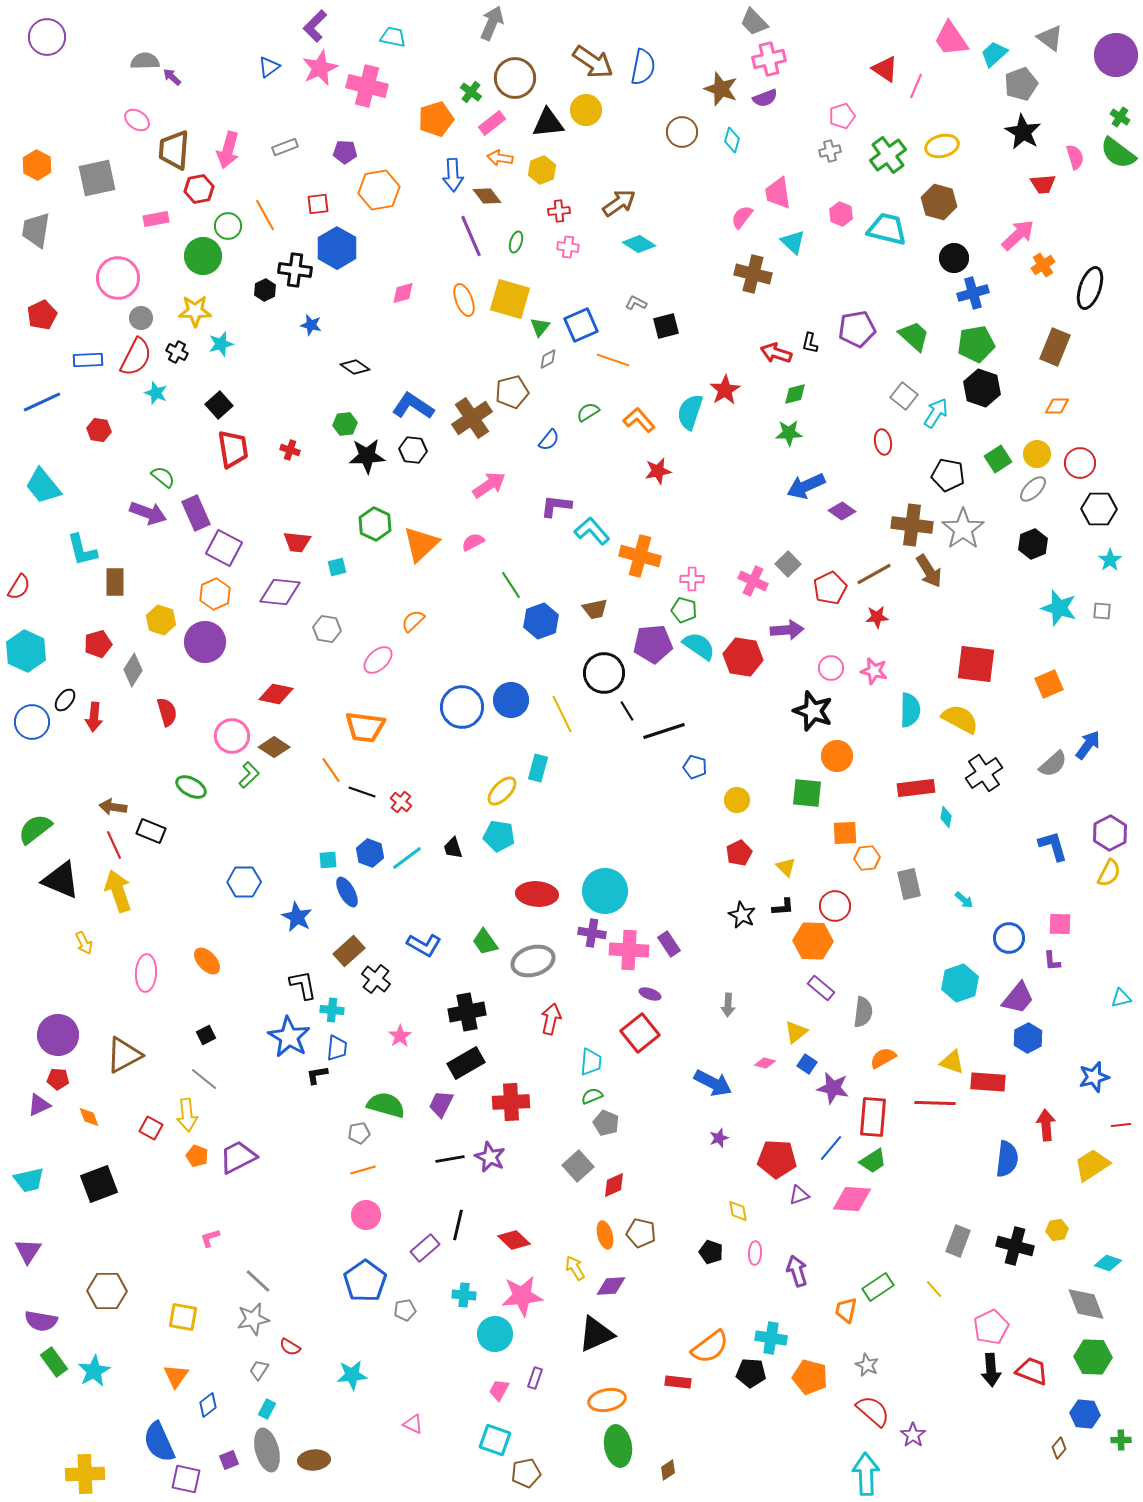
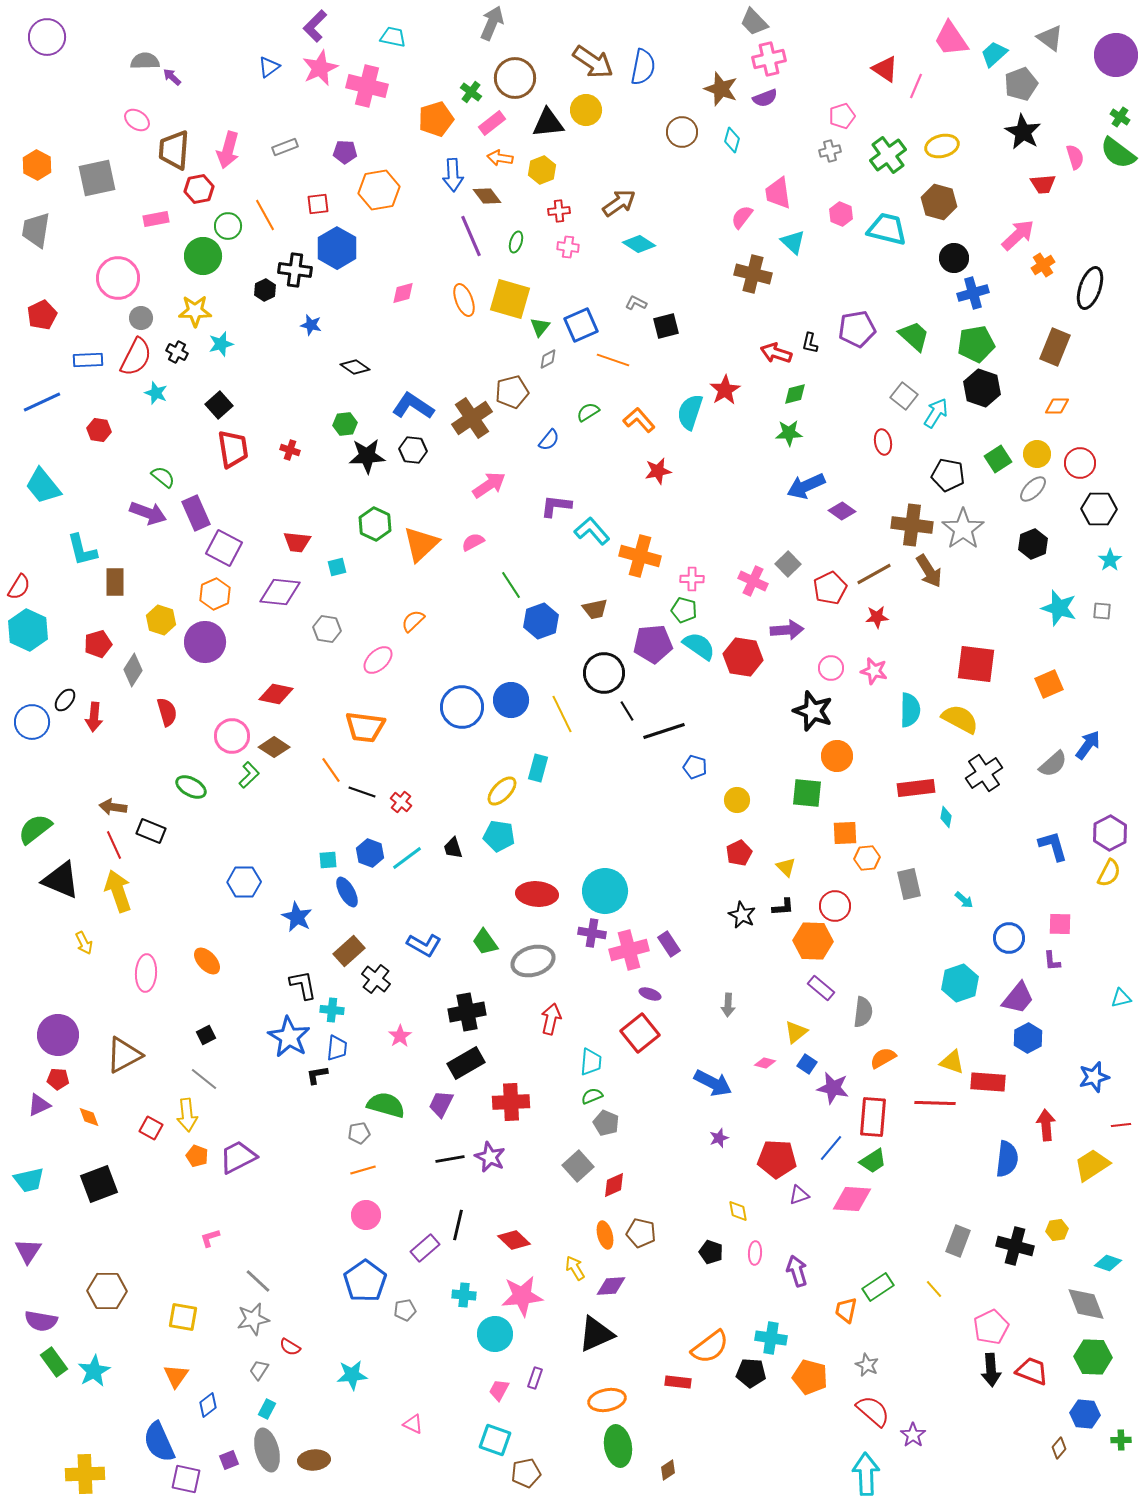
cyan hexagon at (26, 651): moved 2 px right, 21 px up
pink cross at (629, 950): rotated 18 degrees counterclockwise
